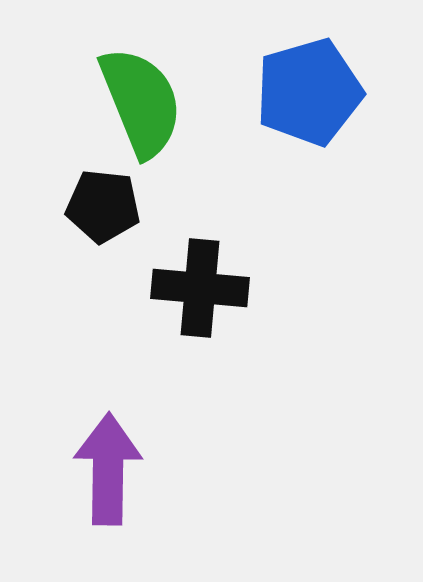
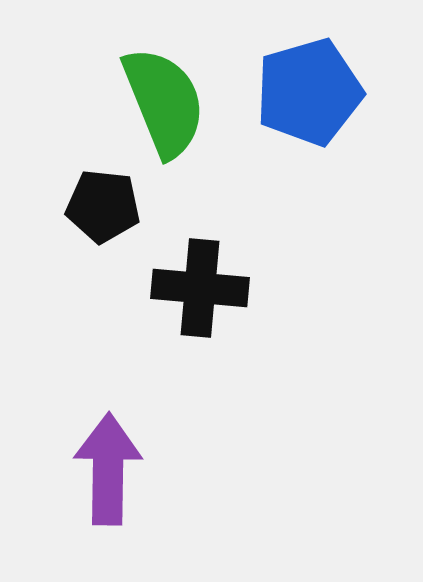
green semicircle: moved 23 px right
